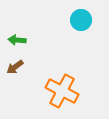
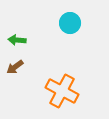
cyan circle: moved 11 px left, 3 px down
